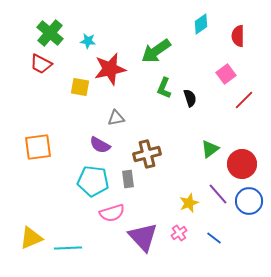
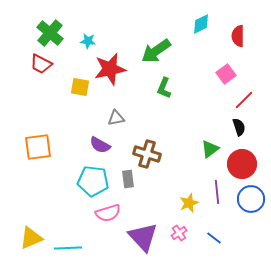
cyan diamond: rotated 10 degrees clockwise
black semicircle: moved 49 px right, 29 px down
brown cross: rotated 32 degrees clockwise
purple line: moved 1 px left, 2 px up; rotated 35 degrees clockwise
blue circle: moved 2 px right, 2 px up
pink semicircle: moved 4 px left
